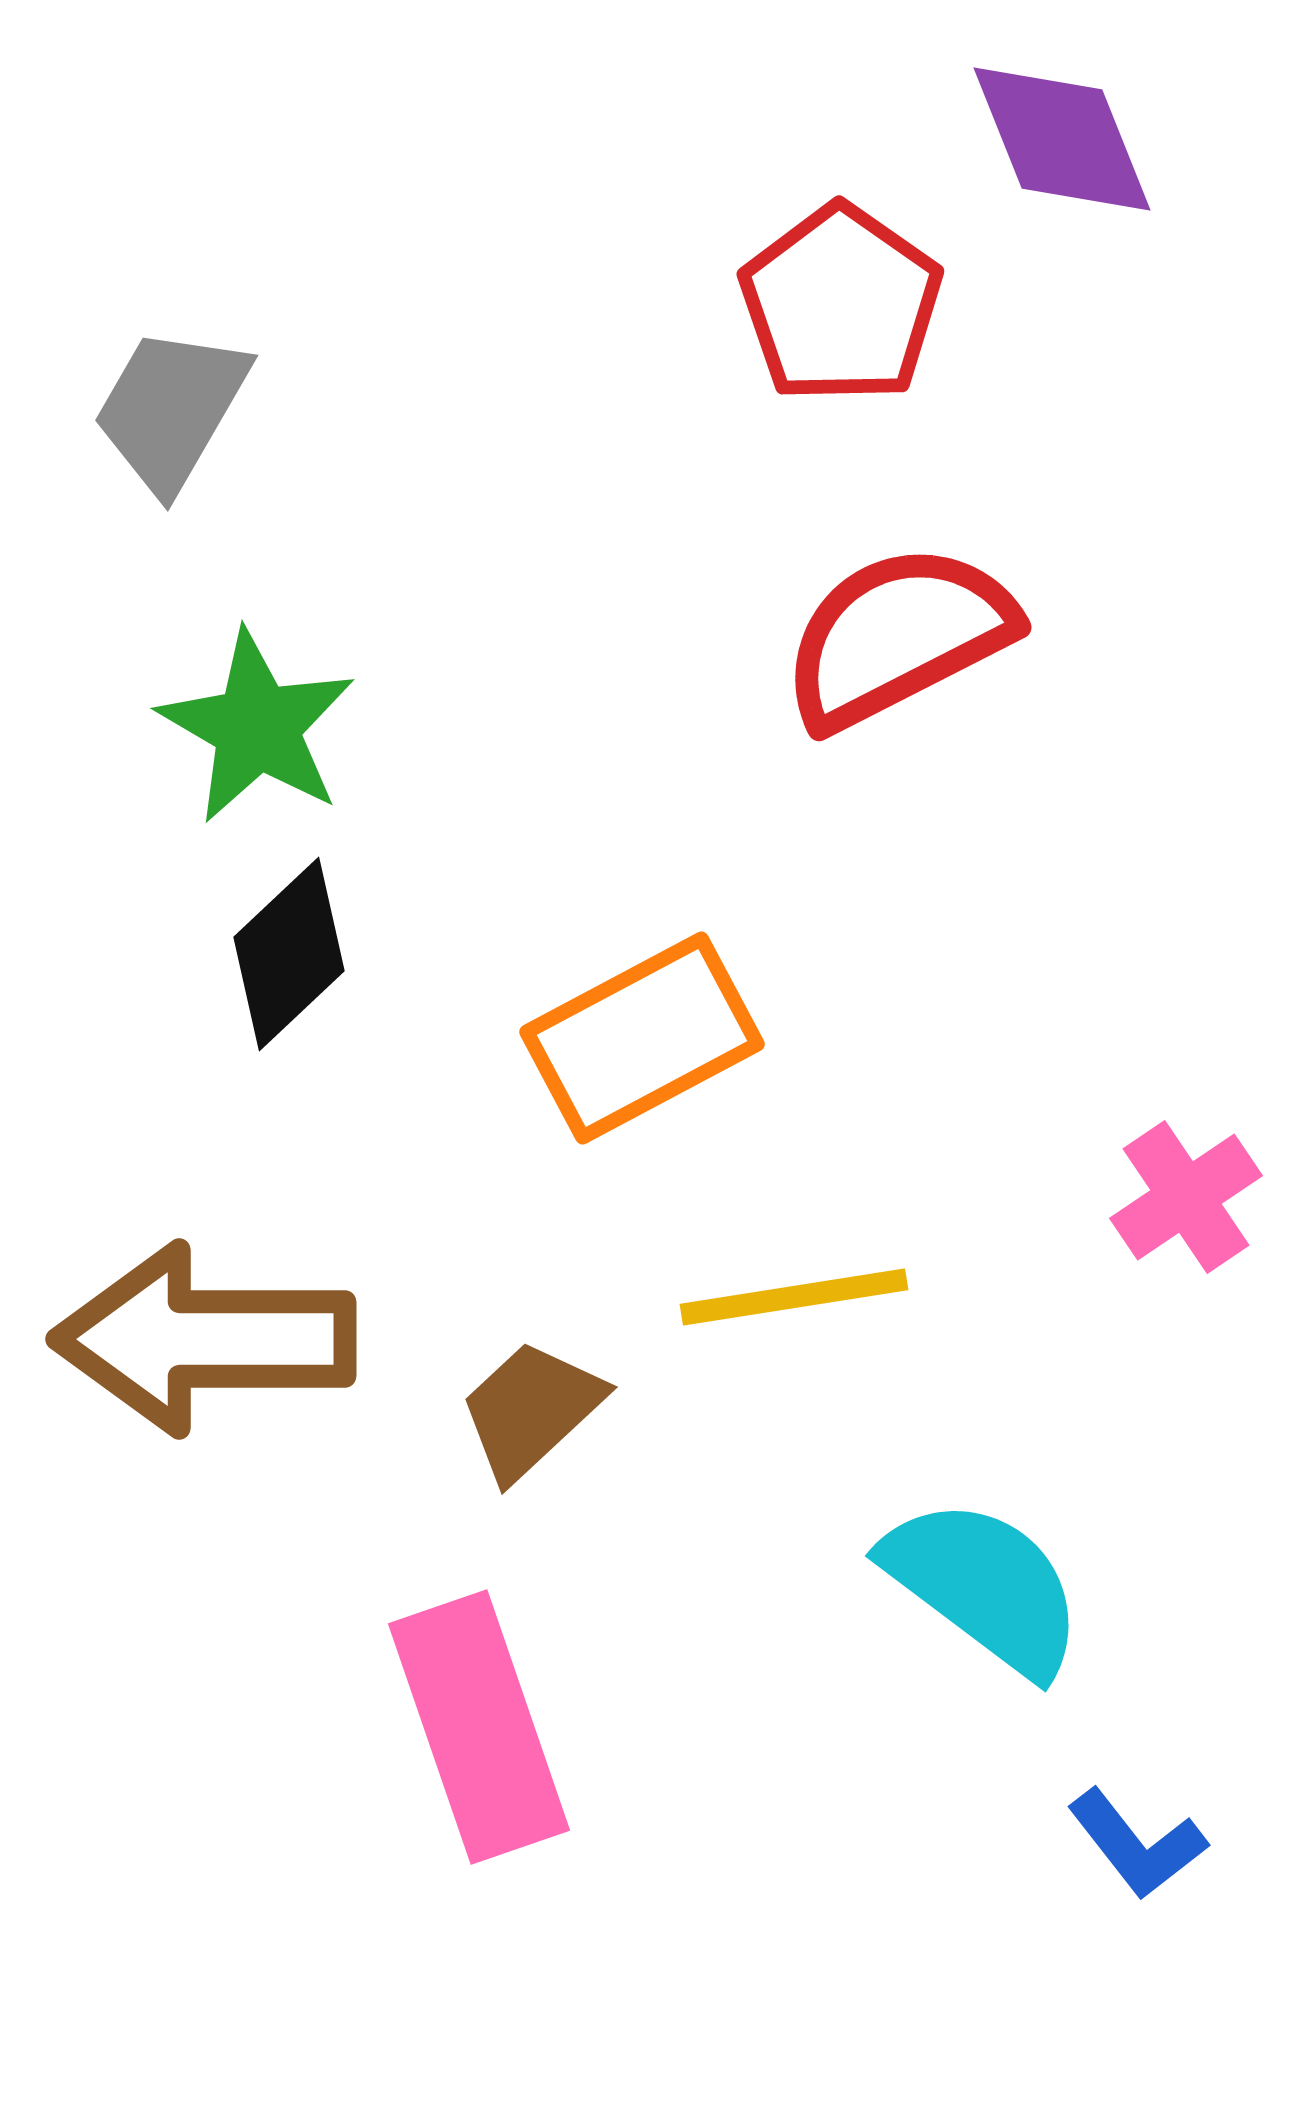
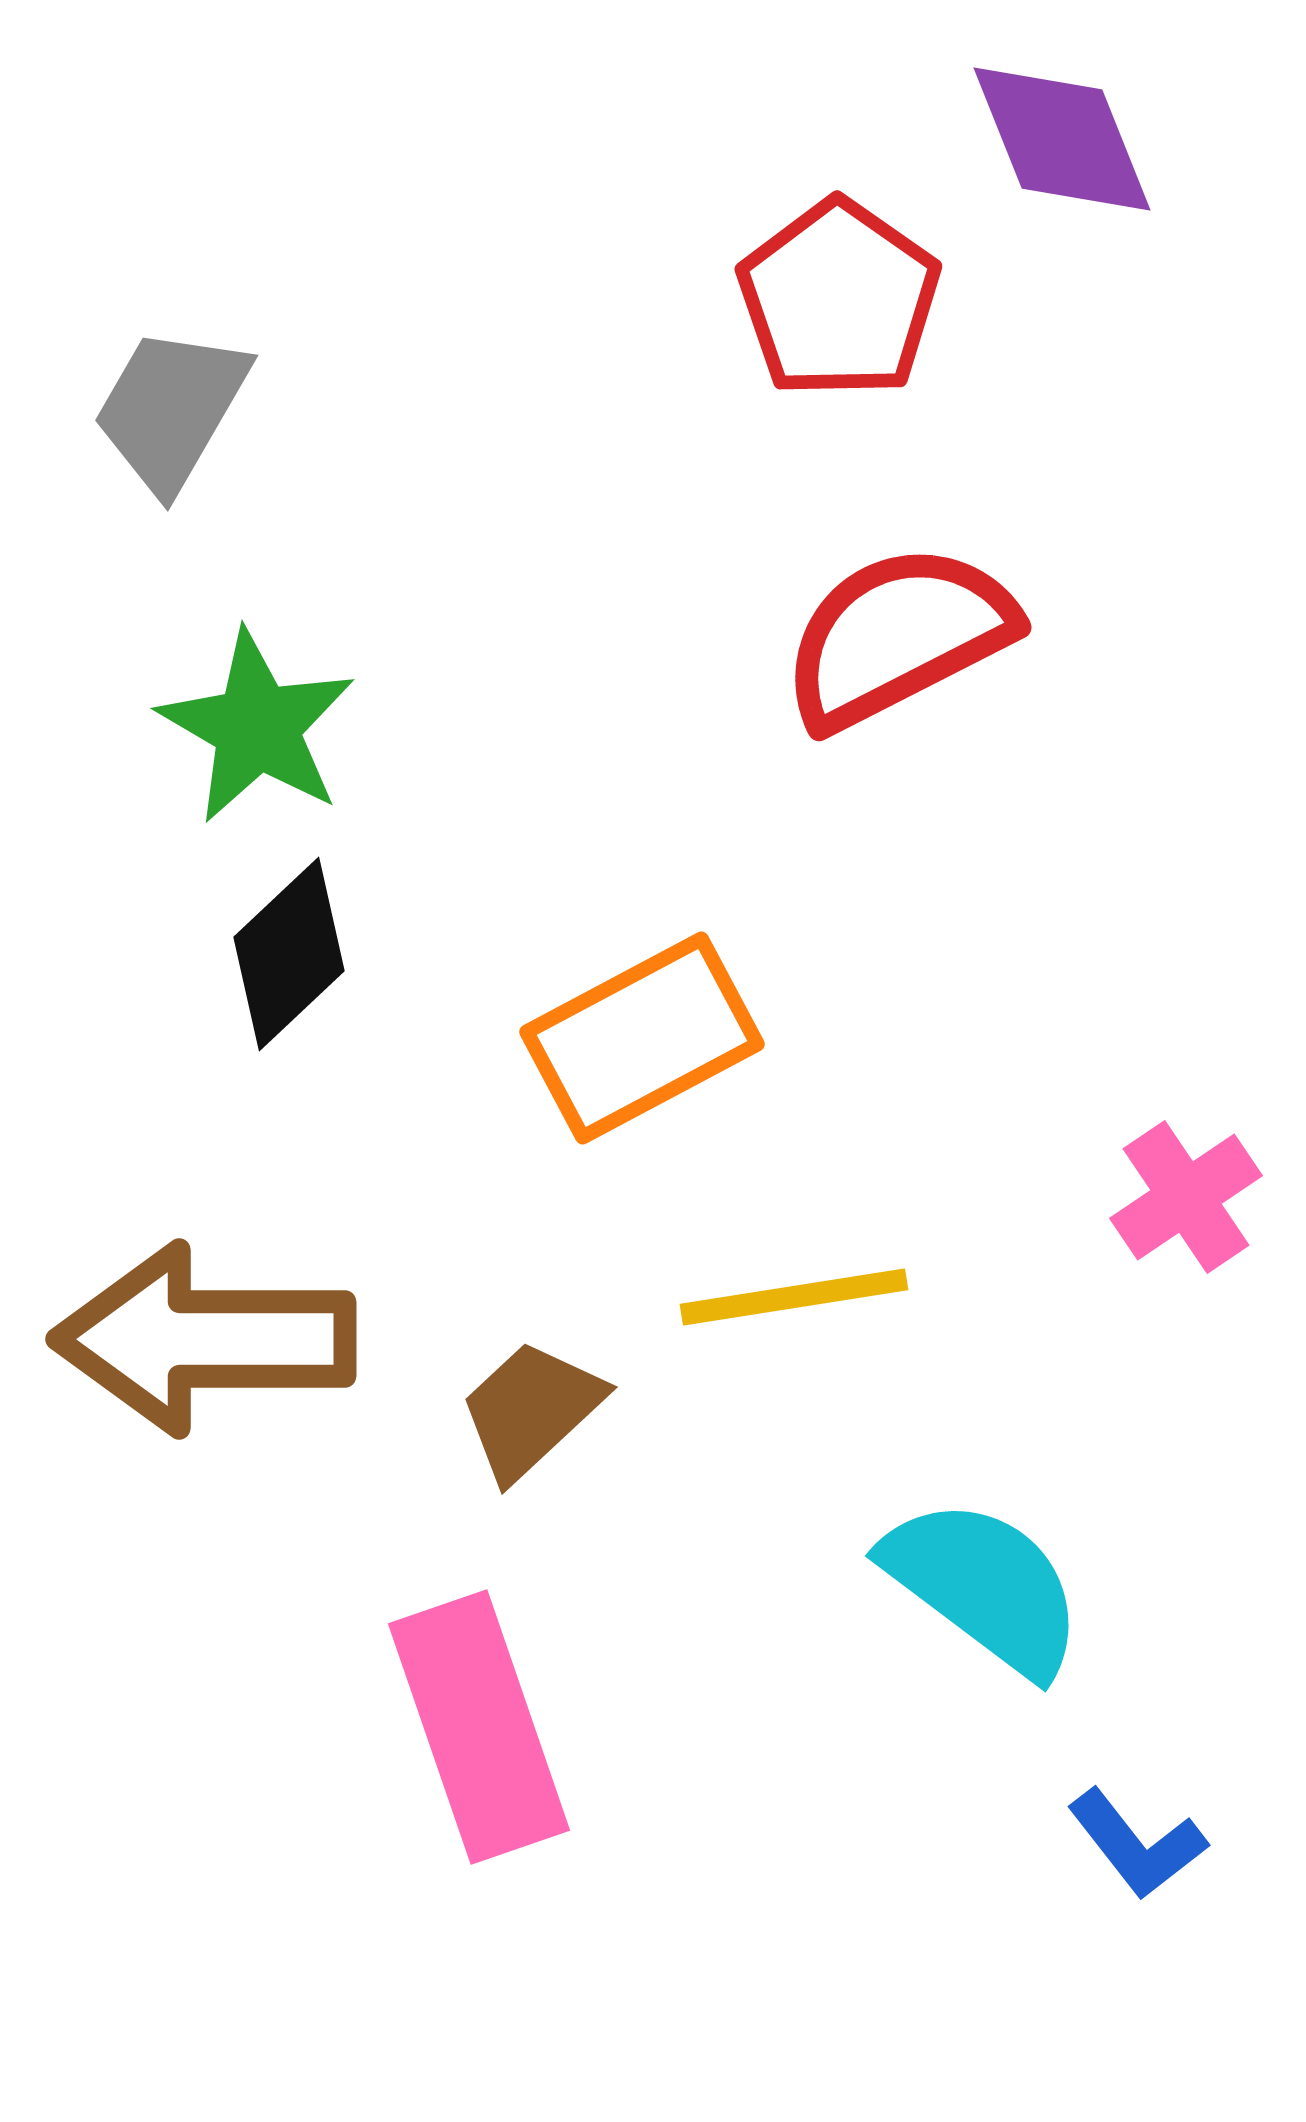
red pentagon: moved 2 px left, 5 px up
